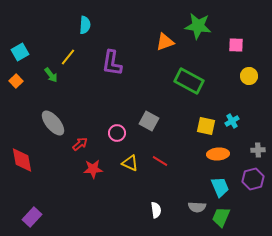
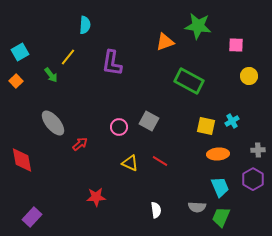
pink circle: moved 2 px right, 6 px up
red star: moved 3 px right, 28 px down
purple hexagon: rotated 15 degrees counterclockwise
